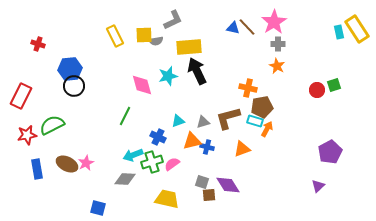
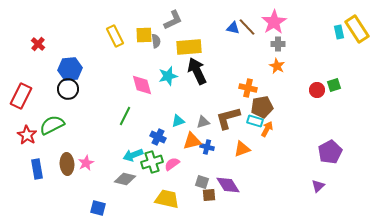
gray semicircle at (156, 41): rotated 88 degrees counterclockwise
red cross at (38, 44): rotated 24 degrees clockwise
black circle at (74, 86): moved 6 px left, 3 px down
red star at (27, 135): rotated 30 degrees counterclockwise
brown ellipse at (67, 164): rotated 60 degrees clockwise
gray diamond at (125, 179): rotated 10 degrees clockwise
